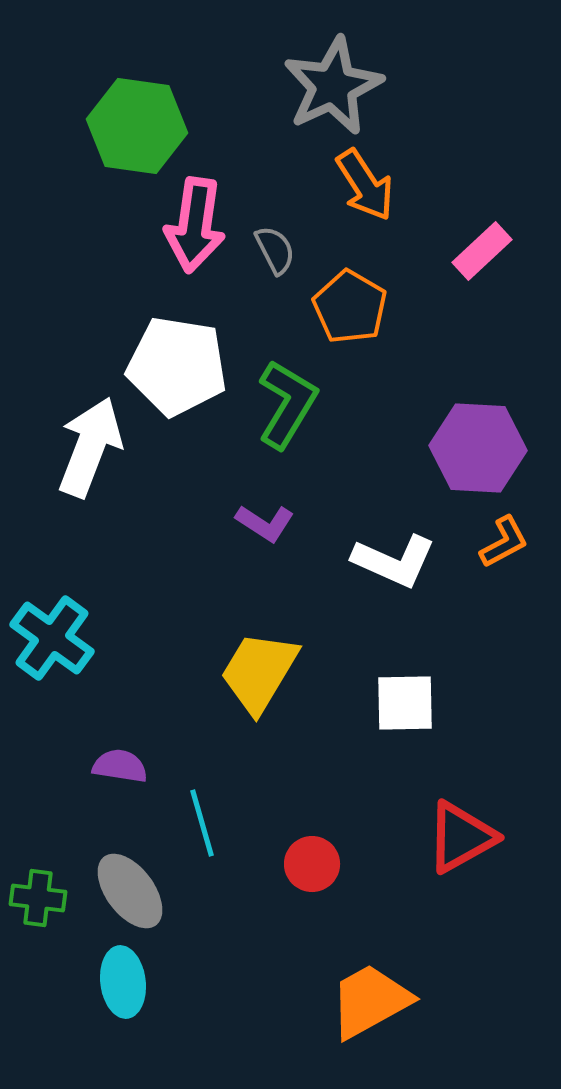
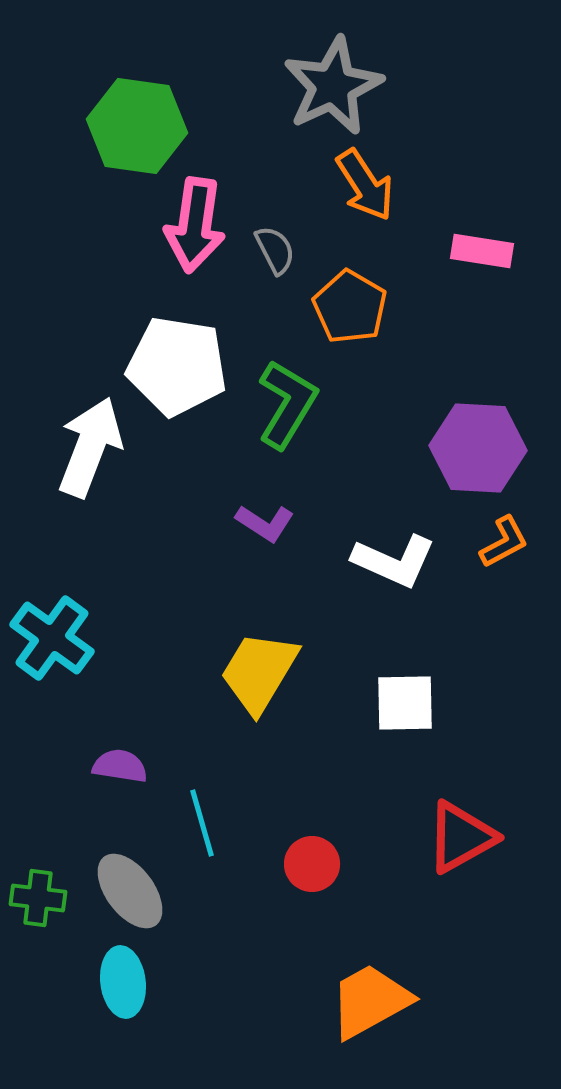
pink rectangle: rotated 52 degrees clockwise
